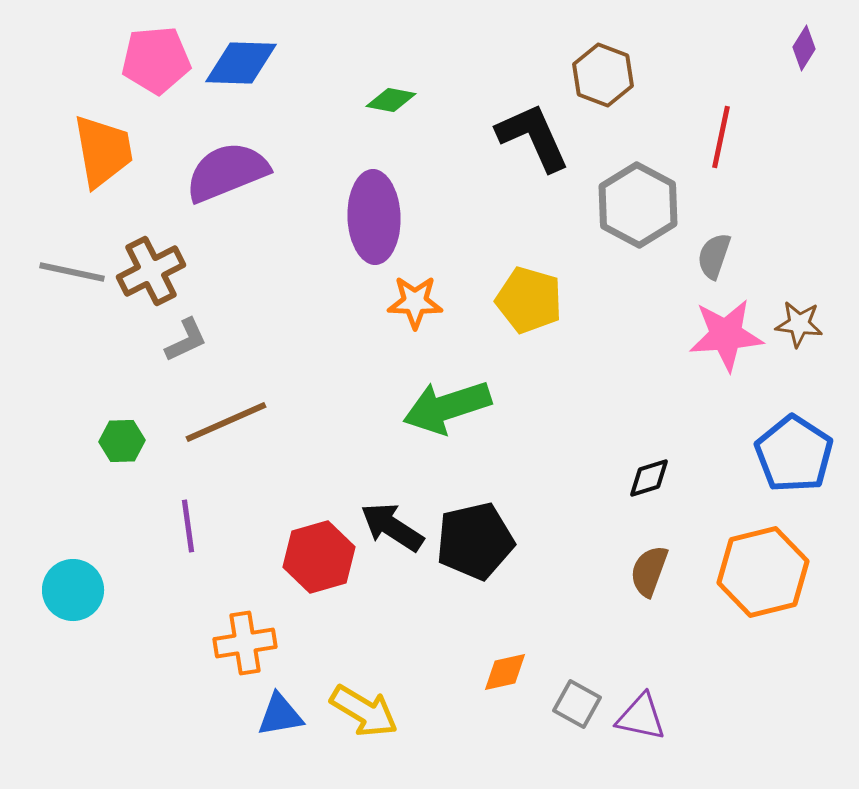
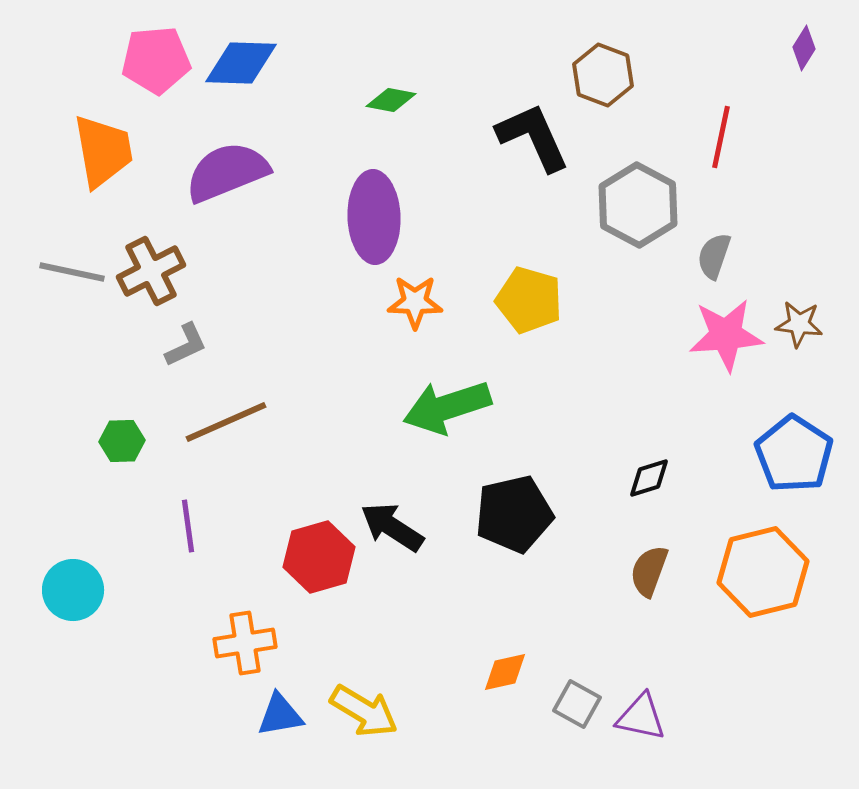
gray L-shape: moved 5 px down
black pentagon: moved 39 px right, 27 px up
